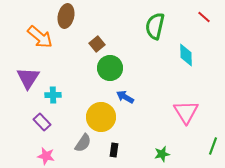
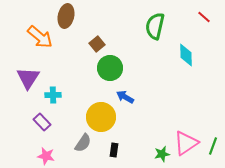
pink triangle: moved 31 px down; rotated 28 degrees clockwise
